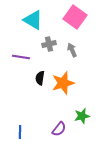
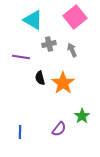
pink square: rotated 15 degrees clockwise
black semicircle: rotated 24 degrees counterclockwise
orange star: rotated 20 degrees counterclockwise
green star: rotated 21 degrees counterclockwise
